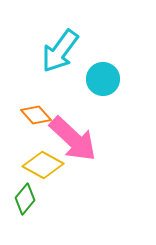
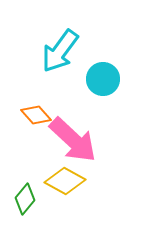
pink arrow: moved 1 px down
yellow diamond: moved 22 px right, 16 px down
